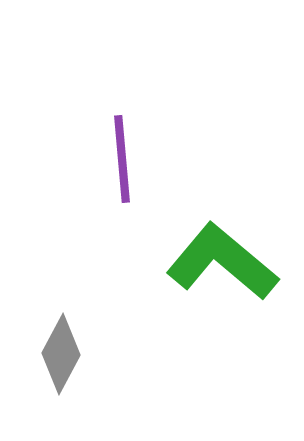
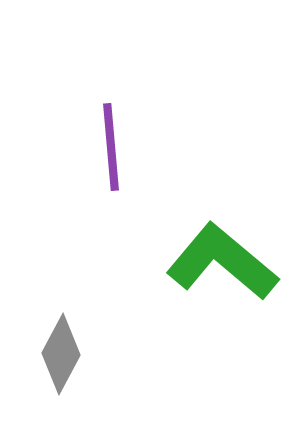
purple line: moved 11 px left, 12 px up
